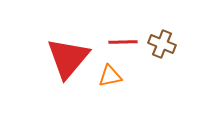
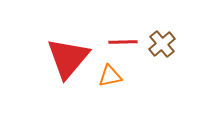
brown cross: rotated 28 degrees clockwise
